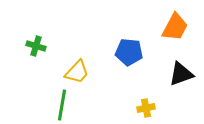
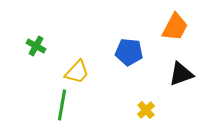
green cross: rotated 12 degrees clockwise
yellow cross: moved 2 px down; rotated 30 degrees counterclockwise
